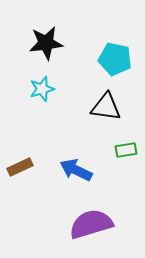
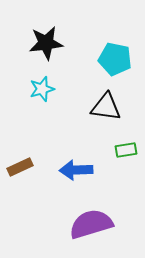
blue arrow: rotated 28 degrees counterclockwise
